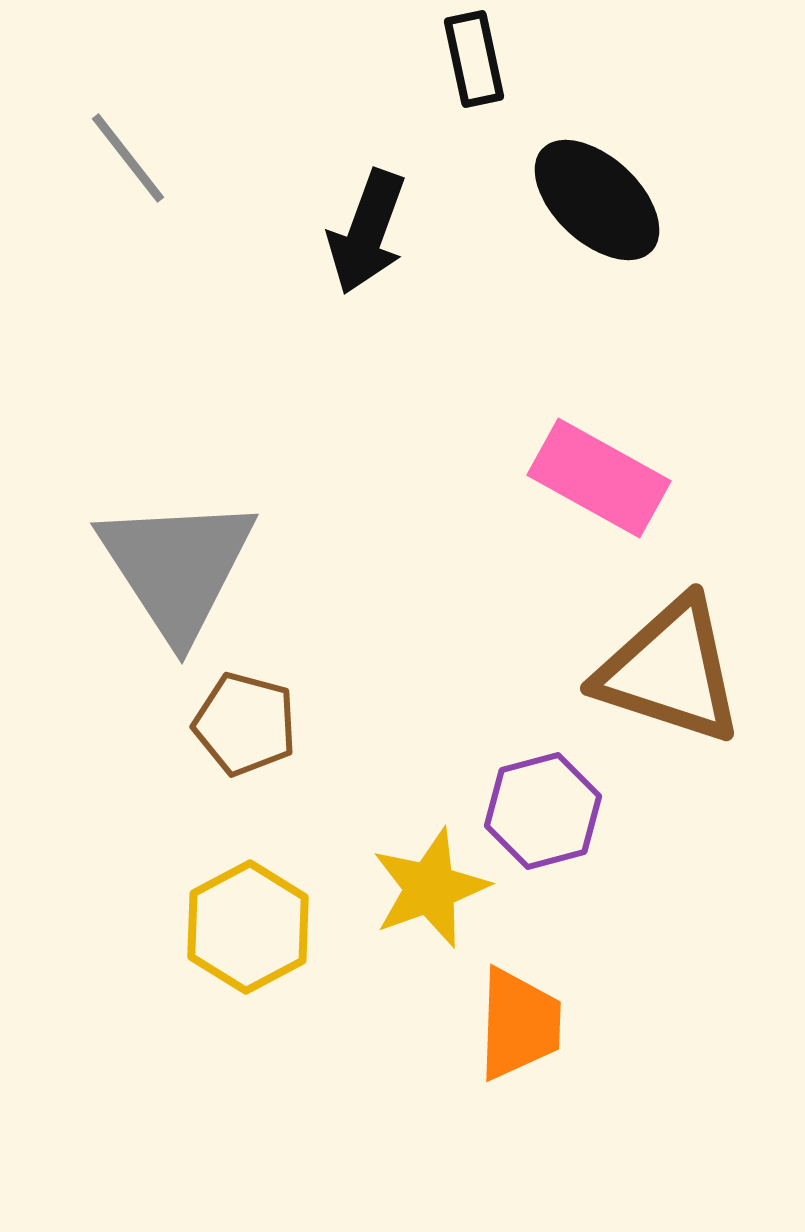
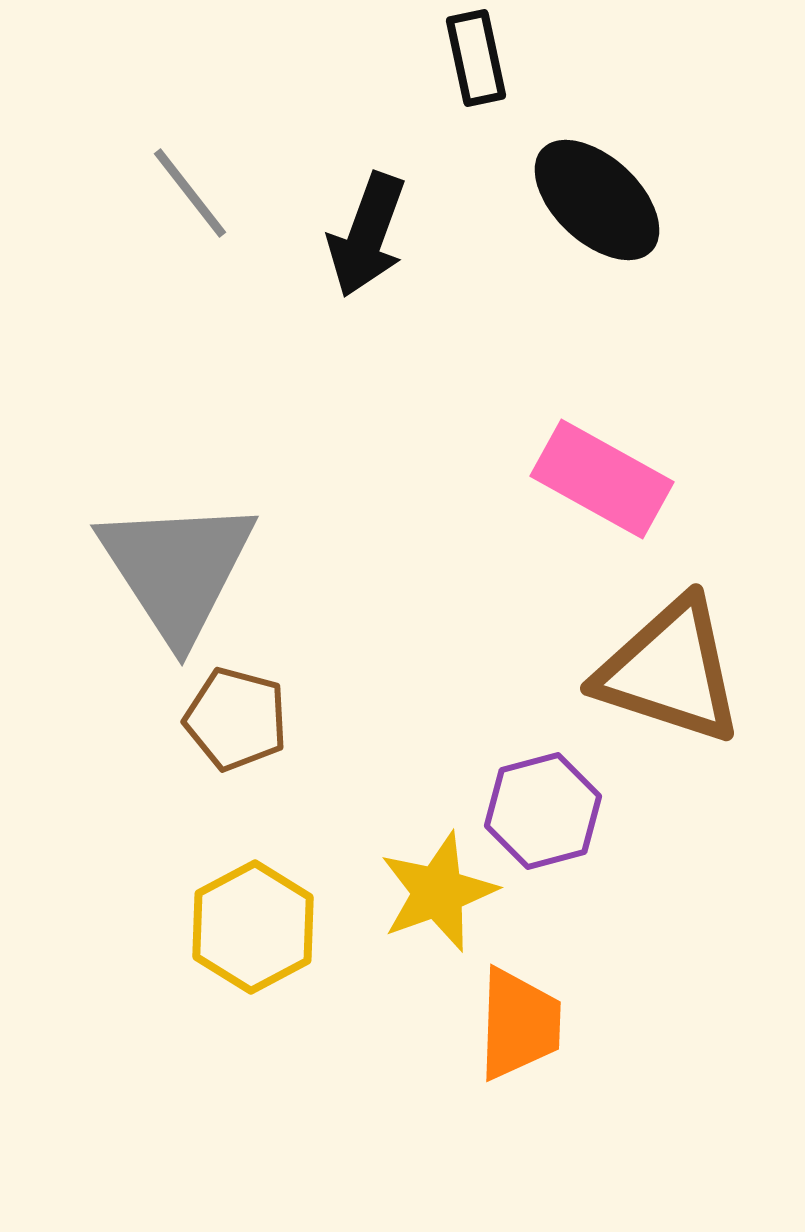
black rectangle: moved 2 px right, 1 px up
gray line: moved 62 px right, 35 px down
black arrow: moved 3 px down
pink rectangle: moved 3 px right, 1 px down
gray triangle: moved 2 px down
brown pentagon: moved 9 px left, 5 px up
yellow star: moved 8 px right, 4 px down
yellow hexagon: moved 5 px right
